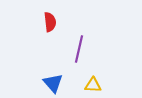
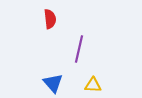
red semicircle: moved 3 px up
